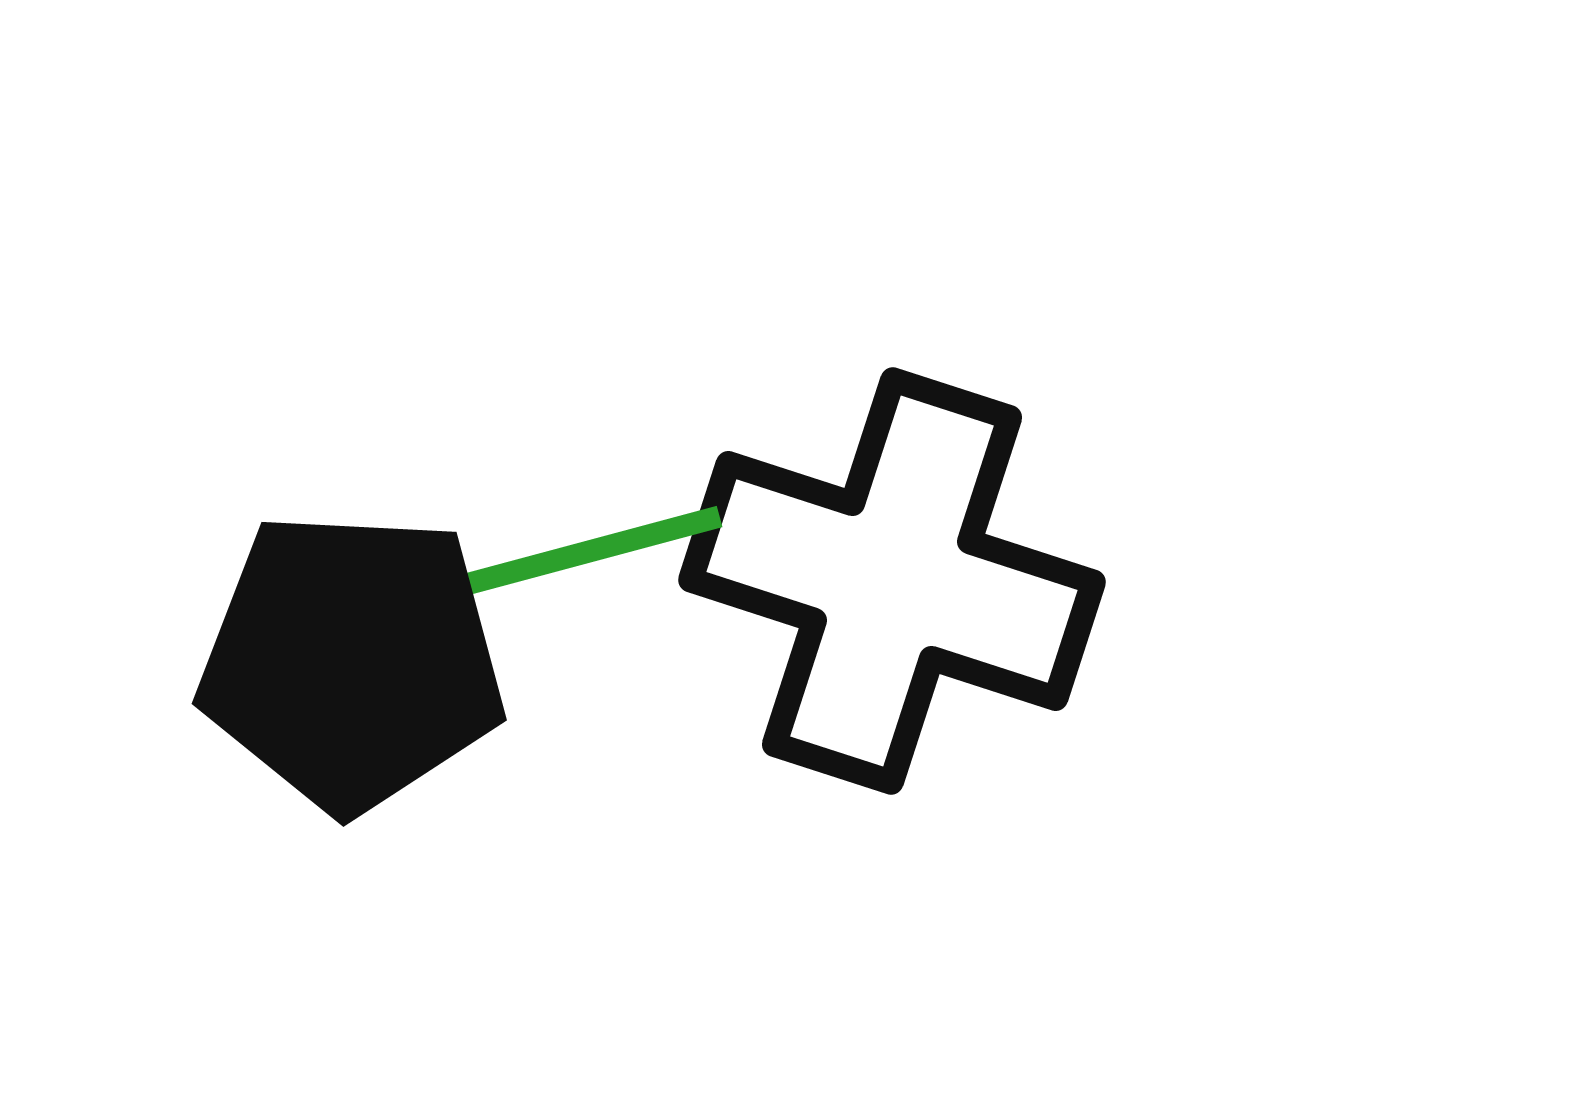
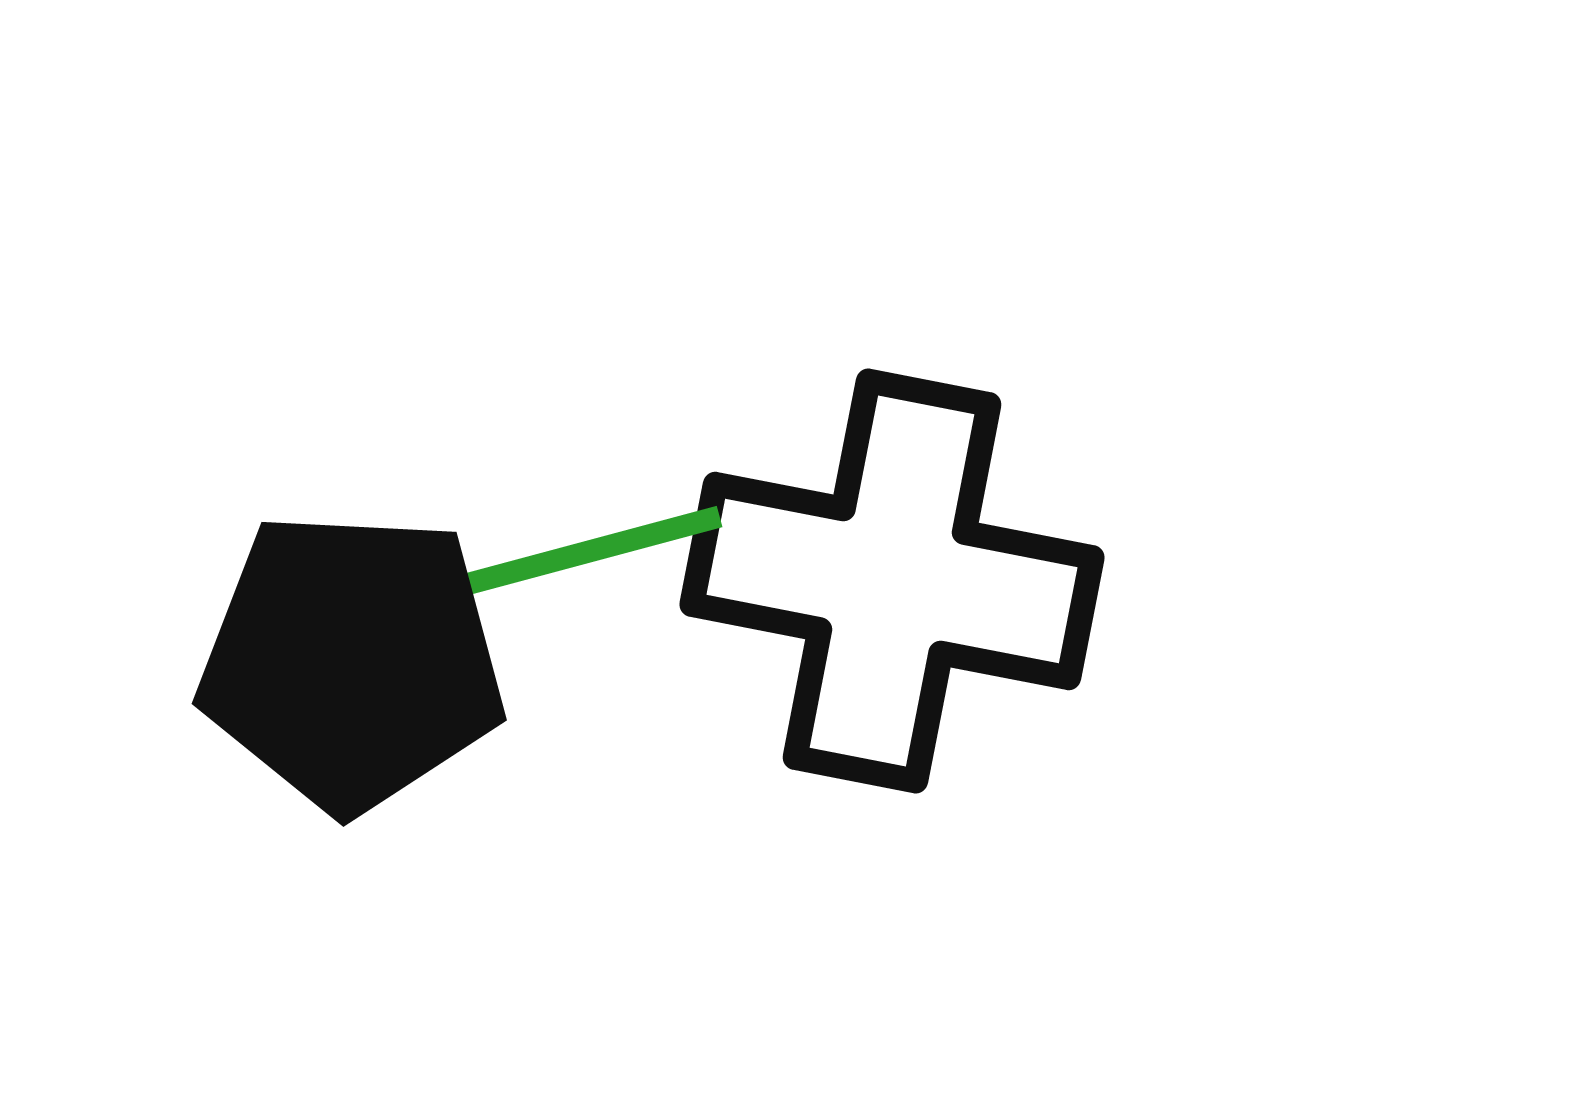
black cross: rotated 7 degrees counterclockwise
